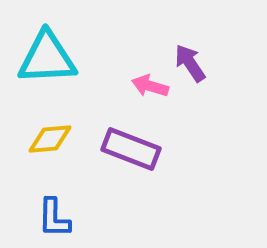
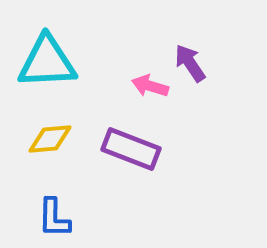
cyan triangle: moved 4 px down
